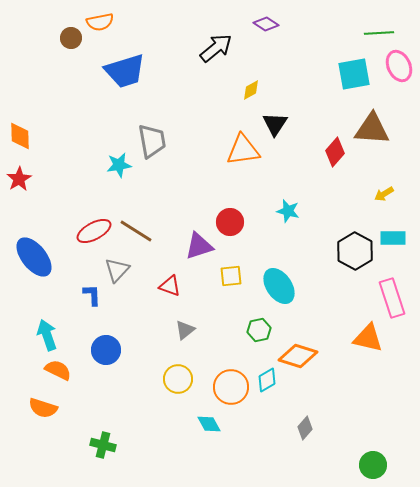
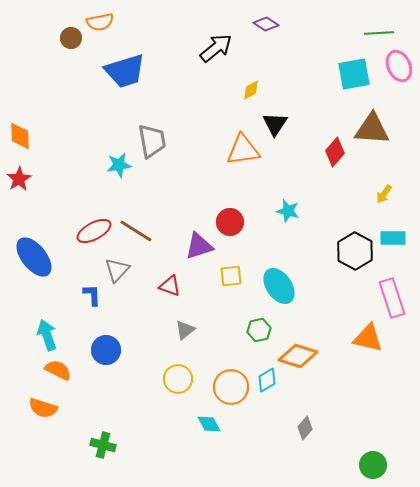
yellow arrow at (384, 194): rotated 24 degrees counterclockwise
